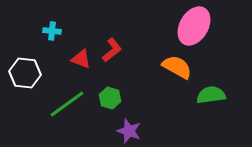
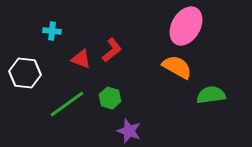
pink ellipse: moved 8 px left
